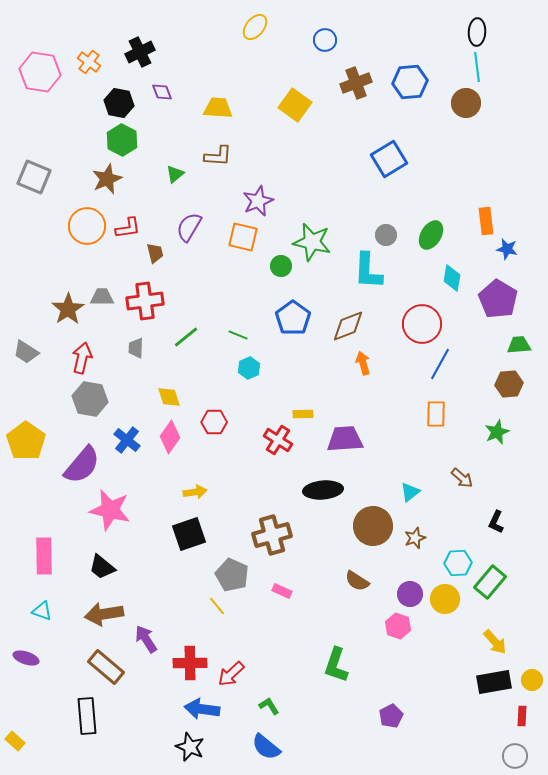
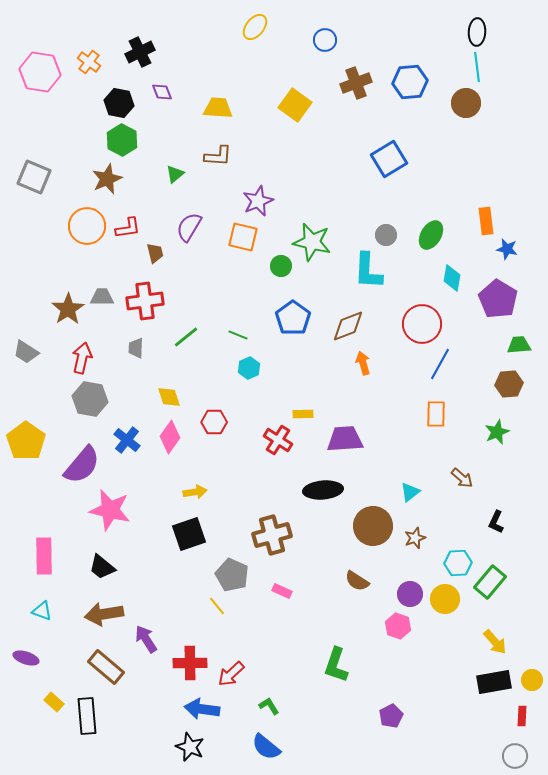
yellow rectangle at (15, 741): moved 39 px right, 39 px up
